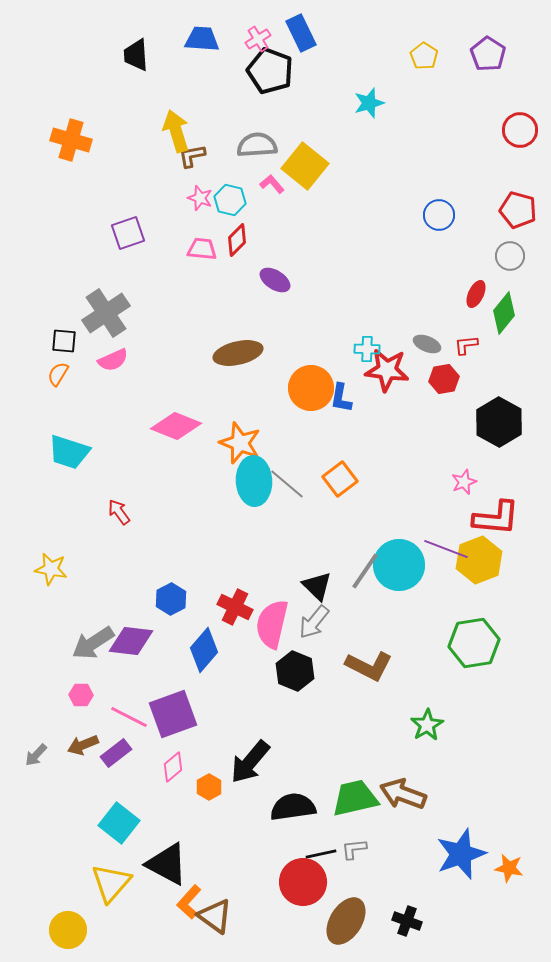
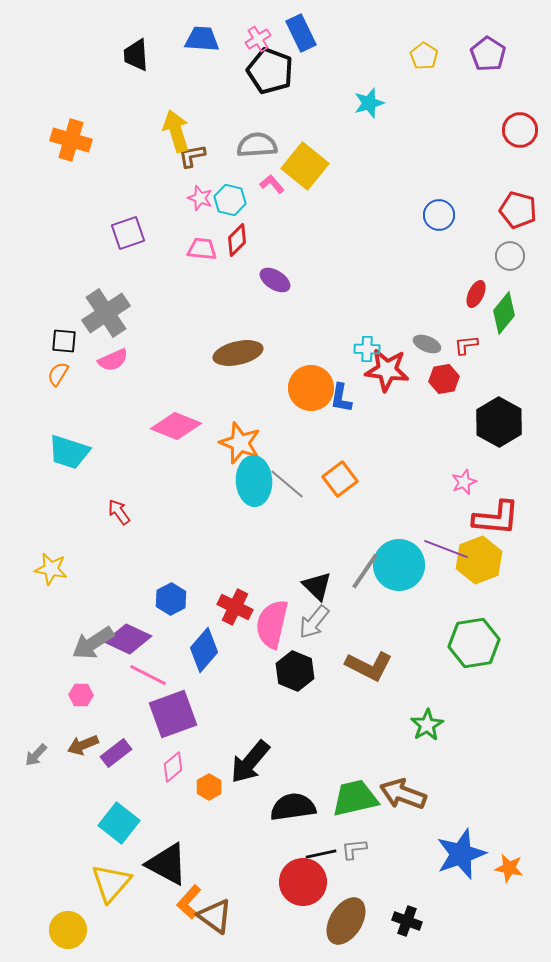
purple diamond at (131, 641): moved 3 px left, 2 px up; rotated 18 degrees clockwise
pink line at (129, 717): moved 19 px right, 42 px up
